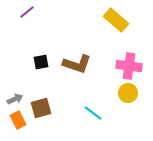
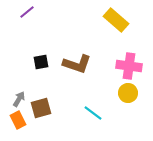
gray arrow: moved 4 px right; rotated 35 degrees counterclockwise
